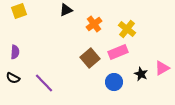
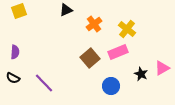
blue circle: moved 3 px left, 4 px down
